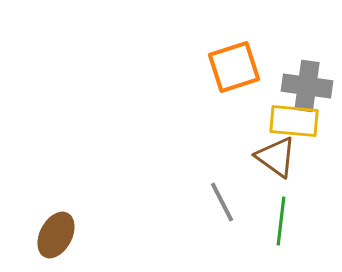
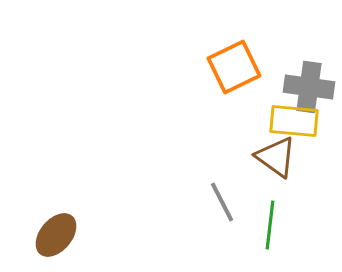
orange square: rotated 8 degrees counterclockwise
gray cross: moved 2 px right, 1 px down
green line: moved 11 px left, 4 px down
brown ellipse: rotated 12 degrees clockwise
